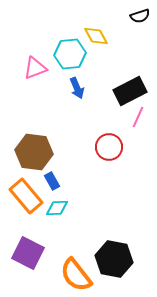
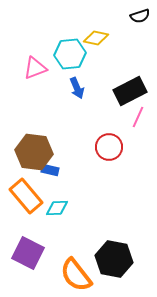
yellow diamond: moved 2 px down; rotated 50 degrees counterclockwise
blue rectangle: moved 2 px left, 11 px up; rotated 48 degrees counterclockwise
